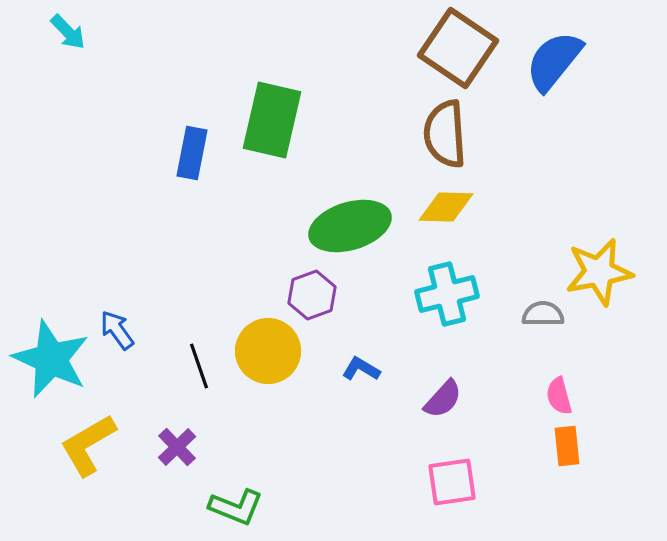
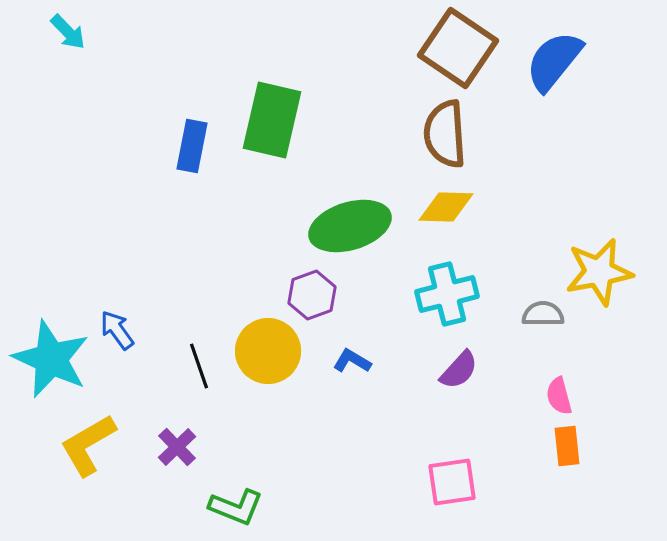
blue rectangle: moved 7 px up
blue L-shape: moved 9 px left, 8 px up
purple semicircle: moved 16 px right, 29 px up
